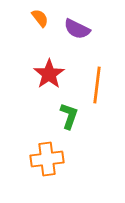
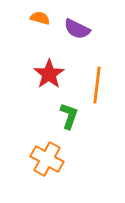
orange semicircle: rotated 36 degrees counterclockwise
orange cross: rotated 36 degrees clockwise
